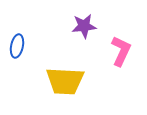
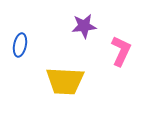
blue ellipse: moved 3 px right, 1 px up
